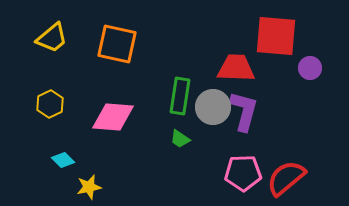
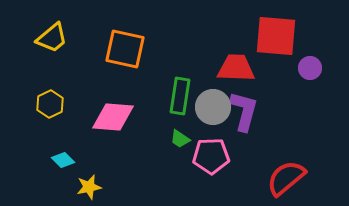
orange square: moved 8 px right, 5 px down
pink pentagon: moved 32 px left, 17 px up
